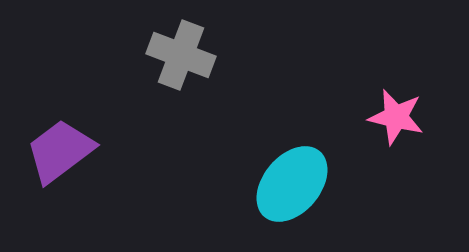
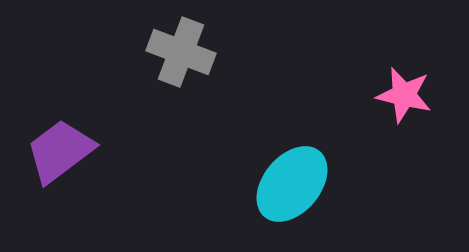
gray cross: moved 3 px up
pink star: moved 8 px right, 22 px up
